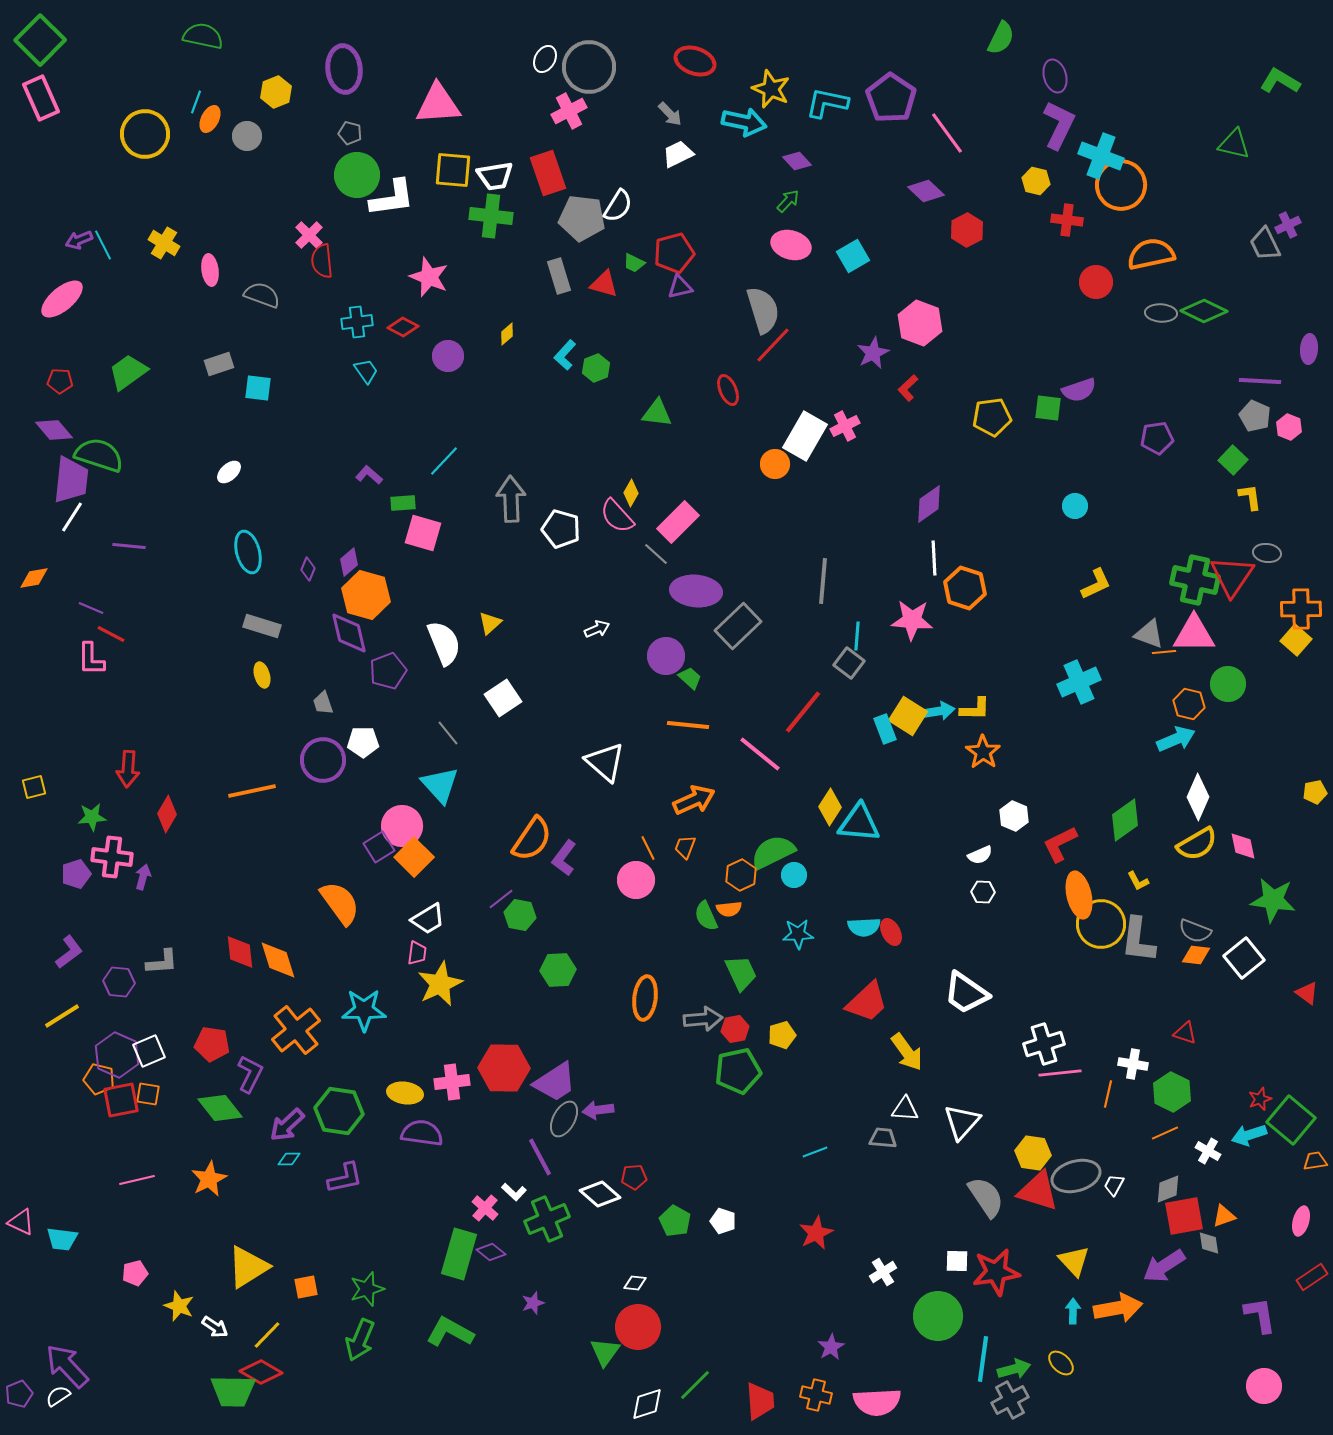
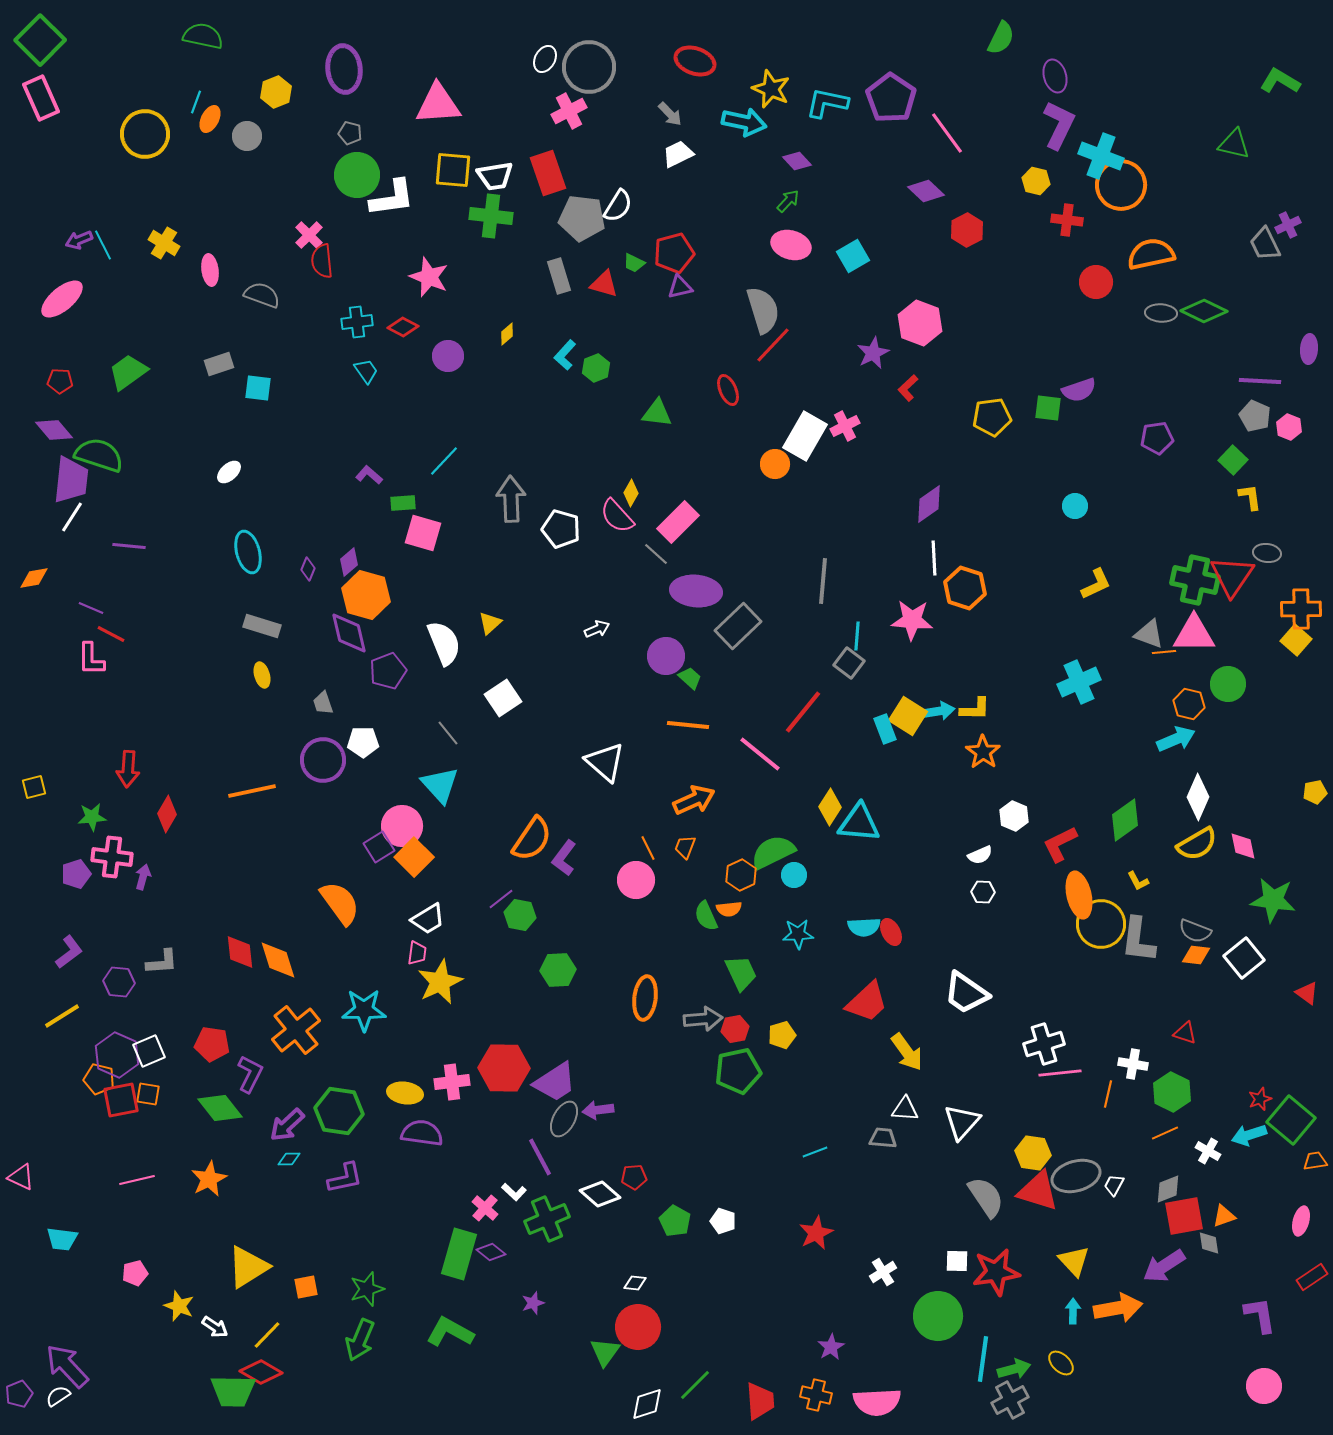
yellow star at (440, 984): moved 2 px up
pink triangle at (21, 1222): moved 45 px up
